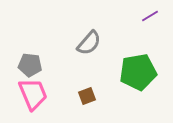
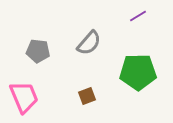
purple line: moved 12 px left
gray pentagon: moved 8 px right, 14 px up
green pentagon: rotated 9 degrees clockwise
pink trapezoid: moved 9 px left, 3 px down
